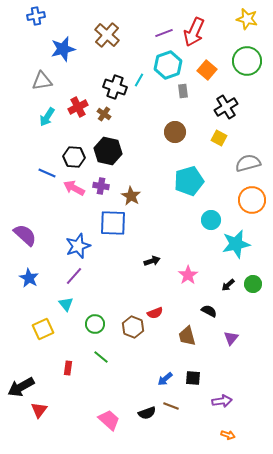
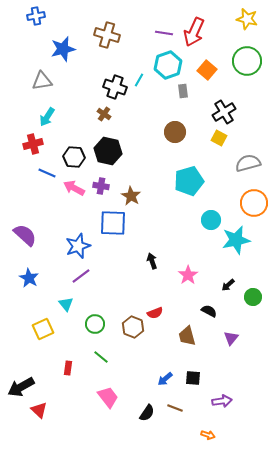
purple line at (164, 33): rotated 30 degrees clockwise
brown cross at (107, 35): rotated 25 degrees counterclockwise
red cross at (78, 107): moved 45 px left, 37 px down; rotated 12 degrees clockwise
black cross at (226, 107): moved 2 px left, 5 px down
orange circle at (252, 200): moved 2 px right, 3 px down
cyan star at (236, 244): moved 4 px up
black arrow at (152, 261): rotated 91 degrees counterclockwise
purple line at (74, 276): moved 7 px right; rotated 12 degrees clockwise
green circle at (253, 284): moved 13 px down
brown line at (171, 406): moved 4 px right, 2 px down
red triangle at (39, 410): rotated 24 degrees counterclockwise
black semicircle at (147, 413): rotated 36 degrees counterclockwise
pink trapezoid at (109, 420): moved 1 px left, 23 px up; rotated 10 degrees clockwise
orange arrow at (228, 435): moved 20 px left
